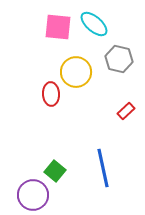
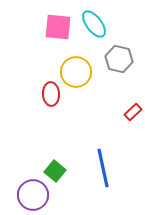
cyan ellipse: rotated 12 degrees clockwise
red rectangle: moved 7 px right, 1 px down
